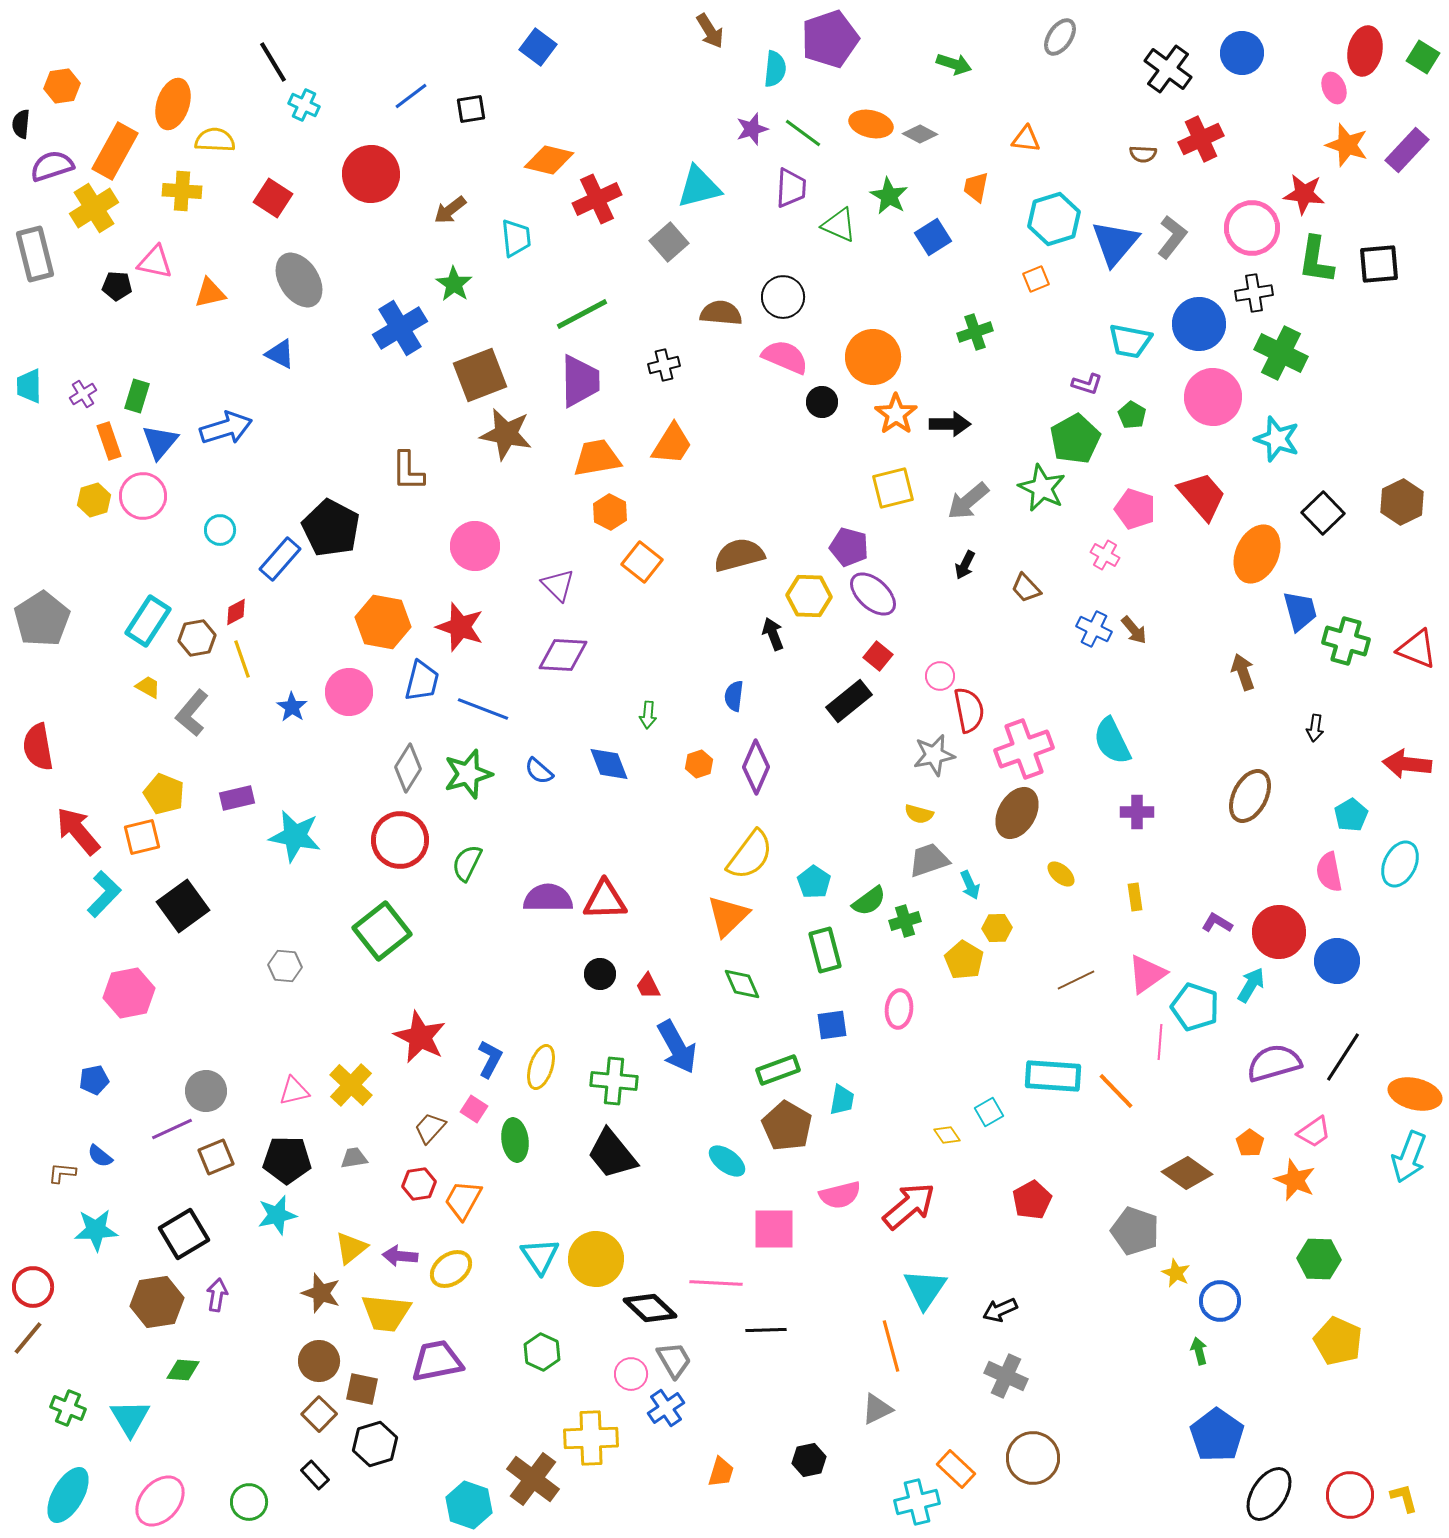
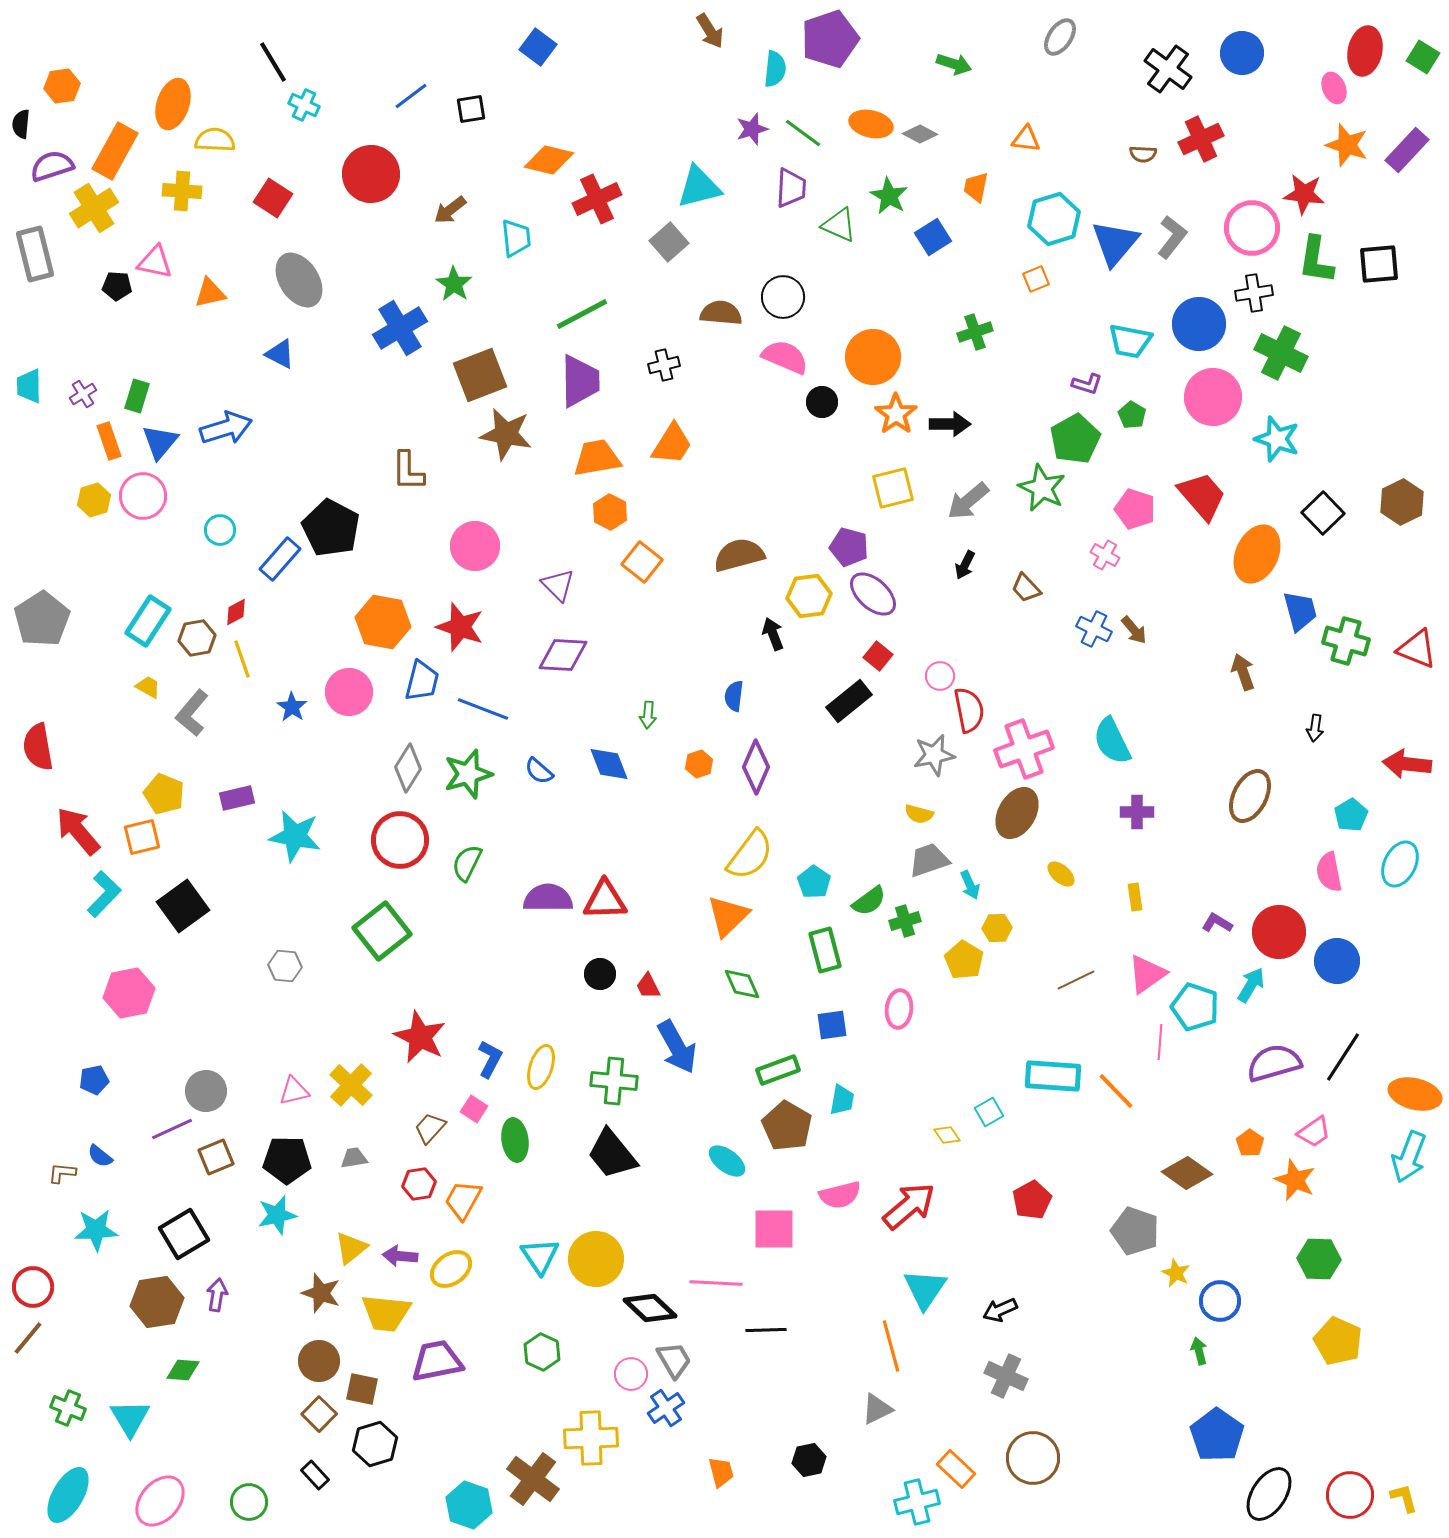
yellow hexagon at (809, 596): rotated 9 degrees counterclockwise
orange trapezoid at (721, 1472): rotated 32 degrees counterclockwise
